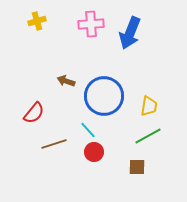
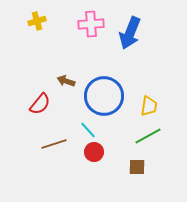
red semicircle: moved 6 px right, 9 px up
